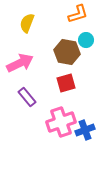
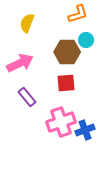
brown hexagon: rotated 10 degrees counterclockwise
red square: rotated 12 degrees clockwise
